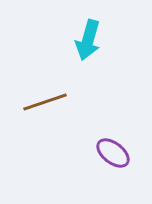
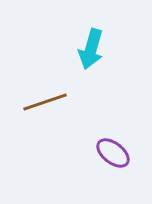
cyan arrow: moved 3 px right, 9 px down
